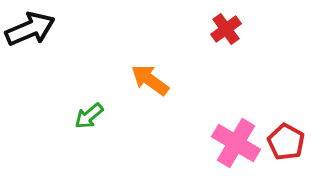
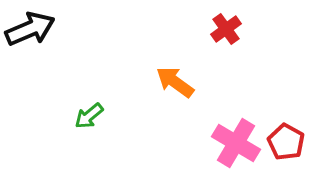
orange arrow: moved 25 px right, 2 px down
